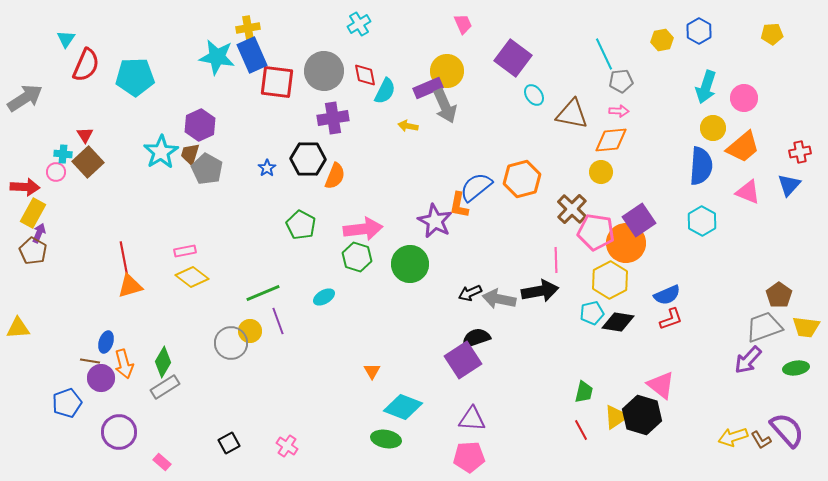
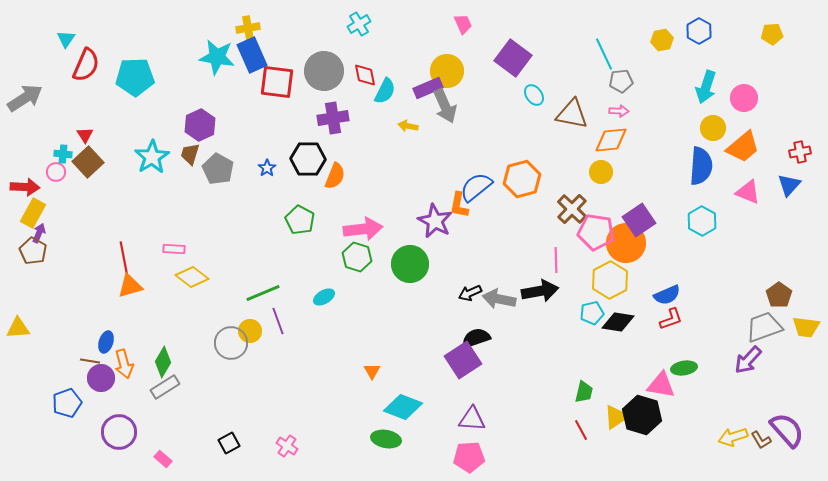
cyan star at (161, 152): moved 9 px left, 5 px down
gray pentagon at (207, 169): moved 11 px right
green pentagon at (301, 225): moved 1 px left, 5 px up
pink rectangle at (185, 251): moved 11 px left, 2 px up; rotated 15 degrees clockwise
green ellipse at (796, 368): moved 112 px left
pink triangle at (661, 385): rotated 28 degrees counterclockwise
pink rectangle at (162, 462): moved 1 px right, 3 px up
